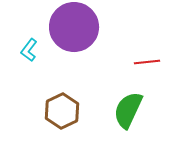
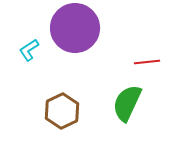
purple circle: moved 1 px right, 1 px down
cyan L-shape: rotated 20 degrees clockwise
green semicircle: moved 1 px left, 7 px up
